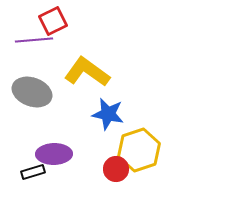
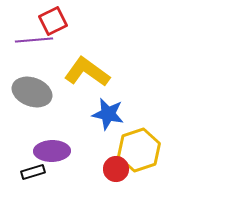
purple ellipse: moved 2 px left, 3 px up
